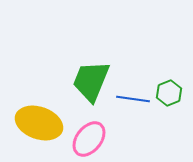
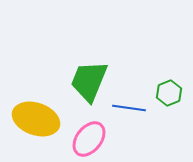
green trapezoid: moved 2 px left
blue line: moved 4 px left, 9 px down
yellow ellipse: moved 3 px left, 4 px up
